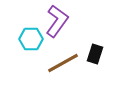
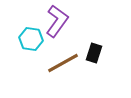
cyan hexagon: rotated 10 degrees clockwise
black rectangle: moved 1 px left, 1 px up
